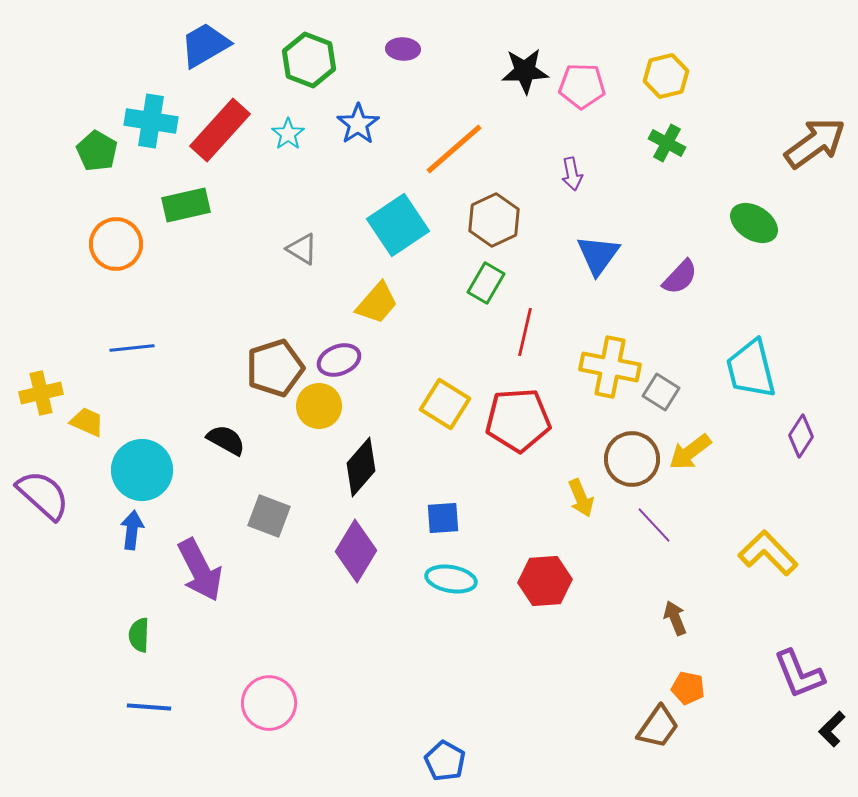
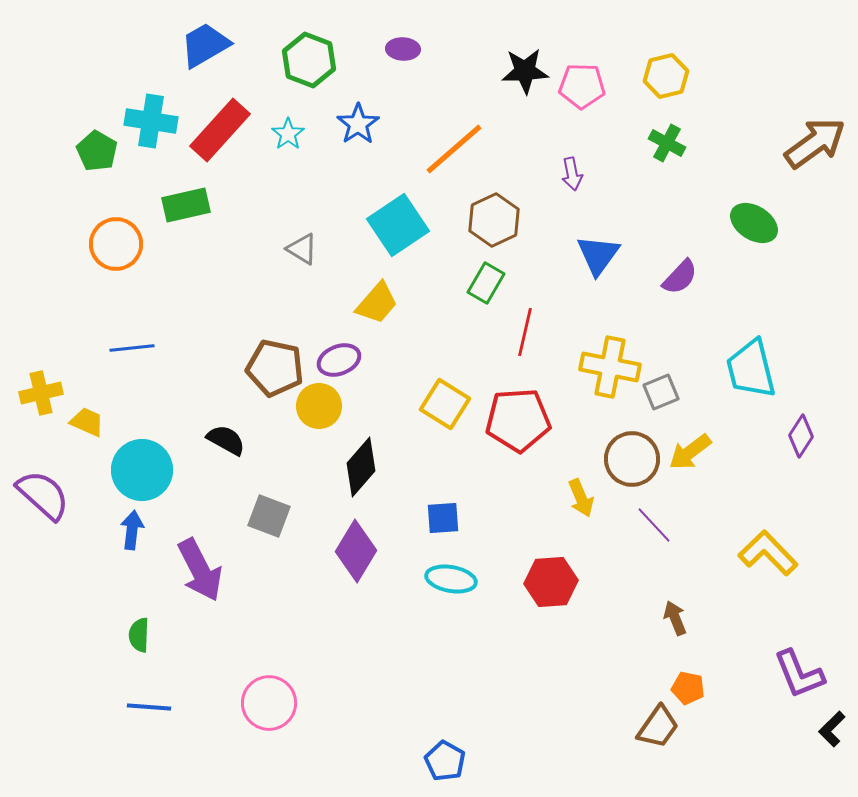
brown pentagon at (275, 368): rotated 30 degrees clockwise
gray square at (661, 392): rotated 36 degrees clockwise
red hexagon at (545, 581): moved 6 px right, 1 px down
